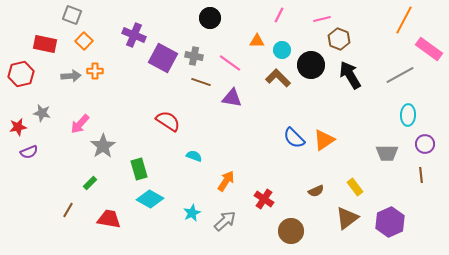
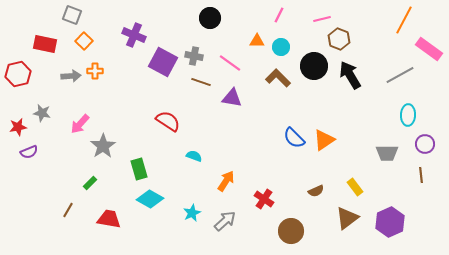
cyan circle at (282, 50): moved 1 px left, 3 px up
purple square at (163, 58): moved 4 px down
black circle at (311, 65): moved 3 px right, 1 px down
red hexagon at (21, 74): moved 3 px left
